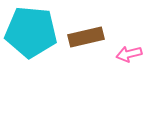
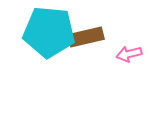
cyan pentagon: moved 18 px right
